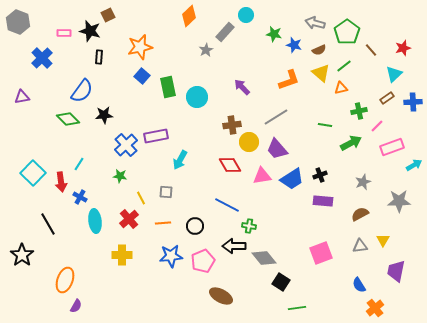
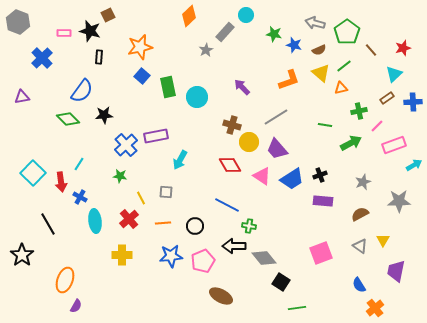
brown cross at (232, 125): rotated 24 degrees clockwise
pink rectangle at (392, 147): moved 2 px right, 2 px up
pink triangle at (262, 176): rotated 42 degrees clockwise
gray triangle at (360, 246): rotated 42 degrees clockwise
